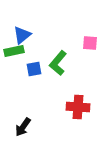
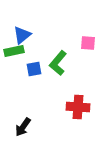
pink square: moved 2 px left
